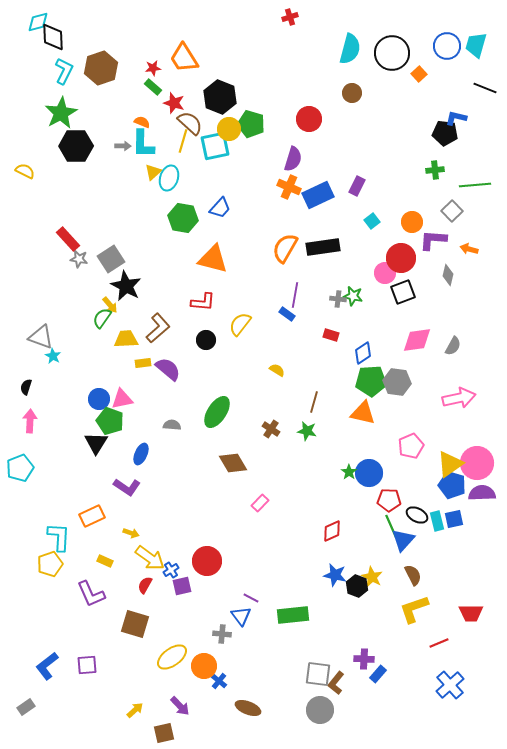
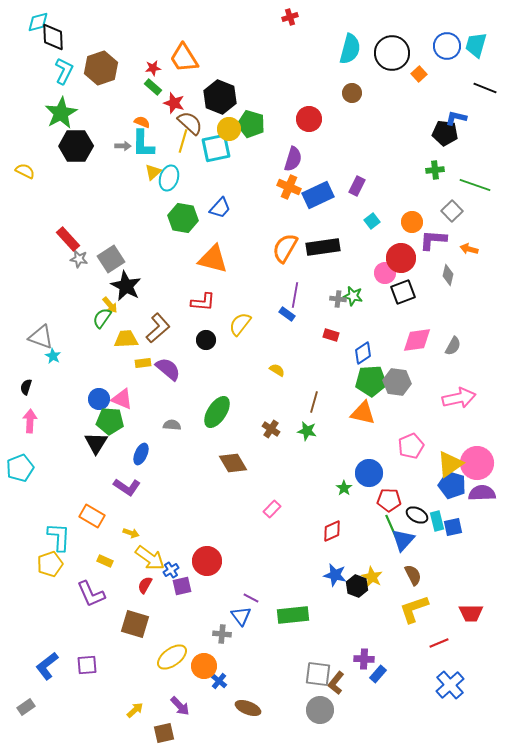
cyan square at (215, 146): moved 1 px right, 2 px down
green line at (475, 185): rotated 24 degrees clockwise
pink triangle at (122, 399): rotated 35 degrees clockwise
green pentagon at (110, 421): rotated 16 degrees counterclockwise
green star at (349, 472): moved 5 px left, 16 px down
pink rectangle at (260, 503): moved 12 px right, 6 px down
orange rectangle at (92, 516): rotated 55 degrees clockwise
blue square at (454, 519): moved 1 px left, 8 px down
